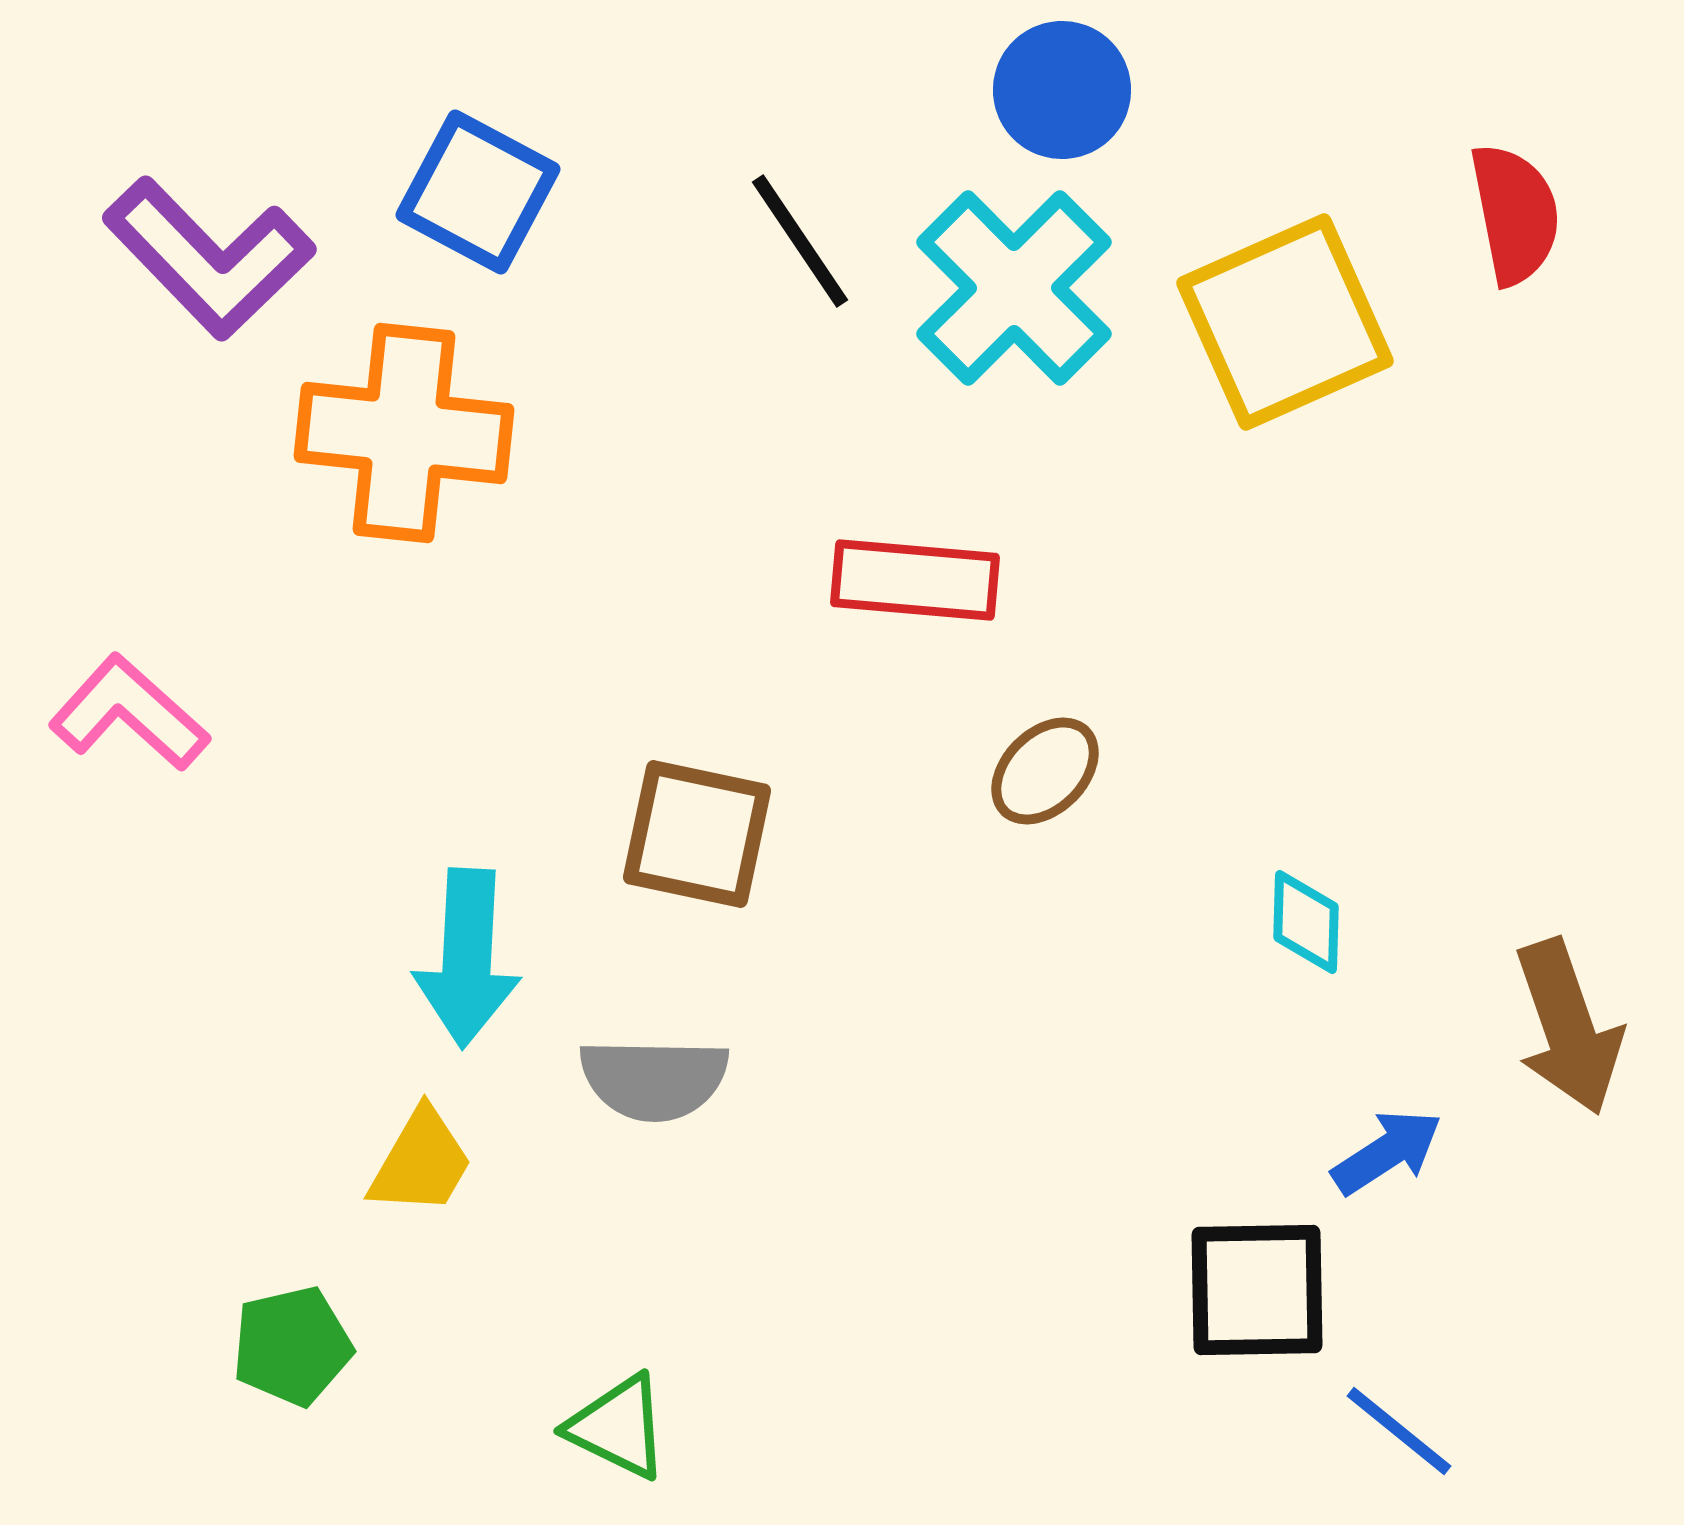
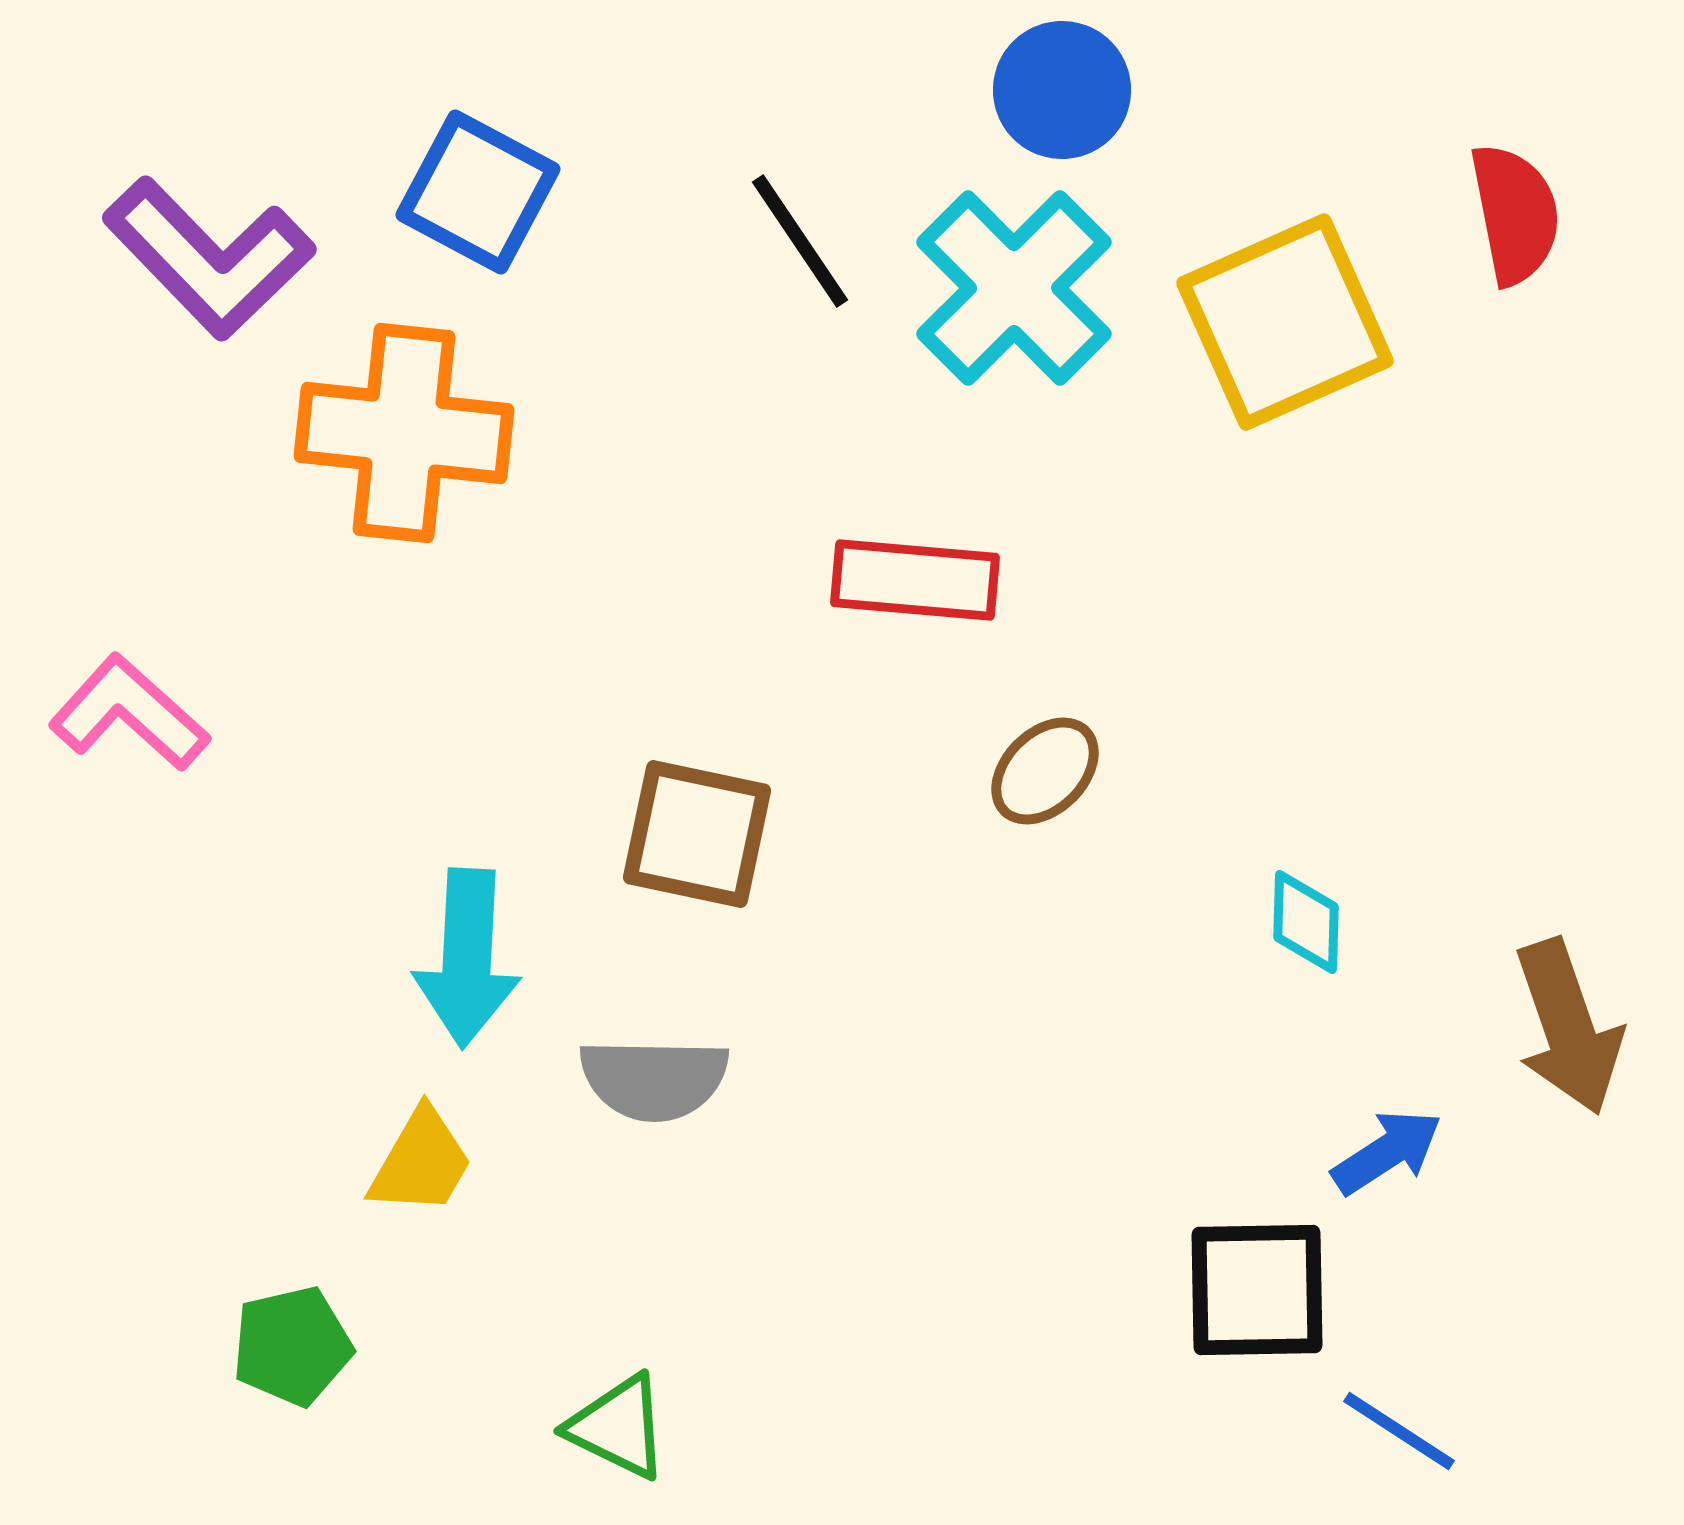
blue line: rotated 6 degrees counterclockwise
